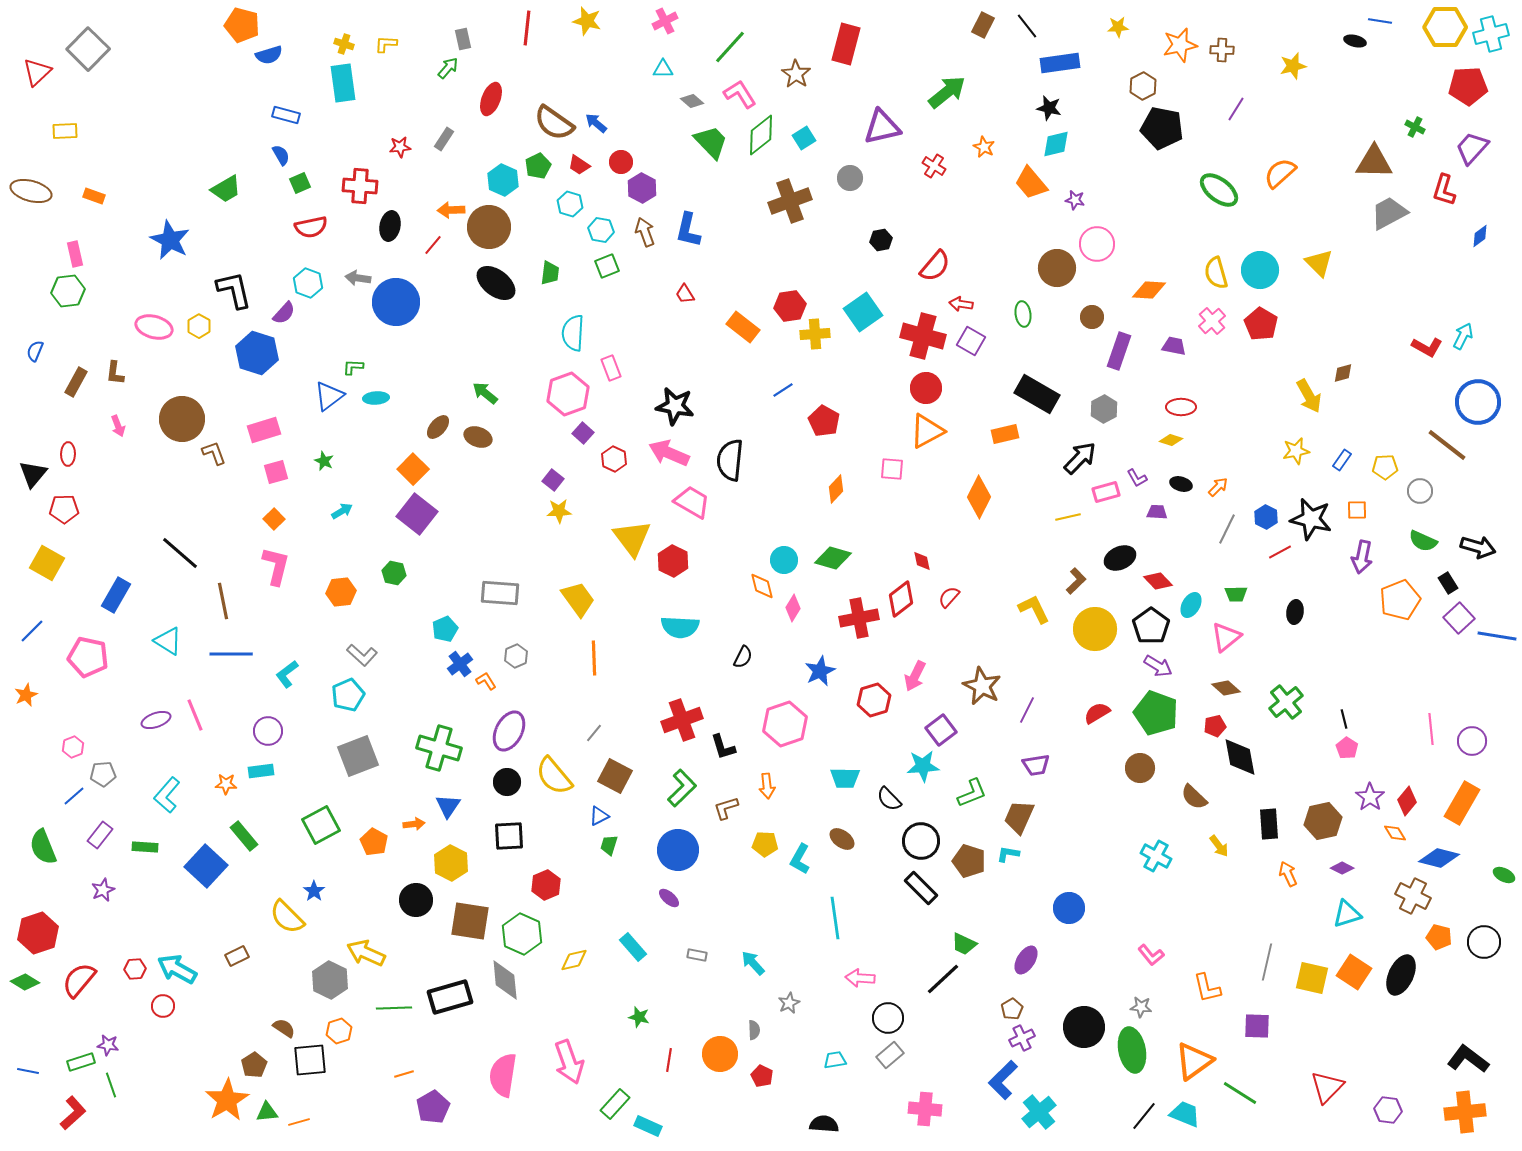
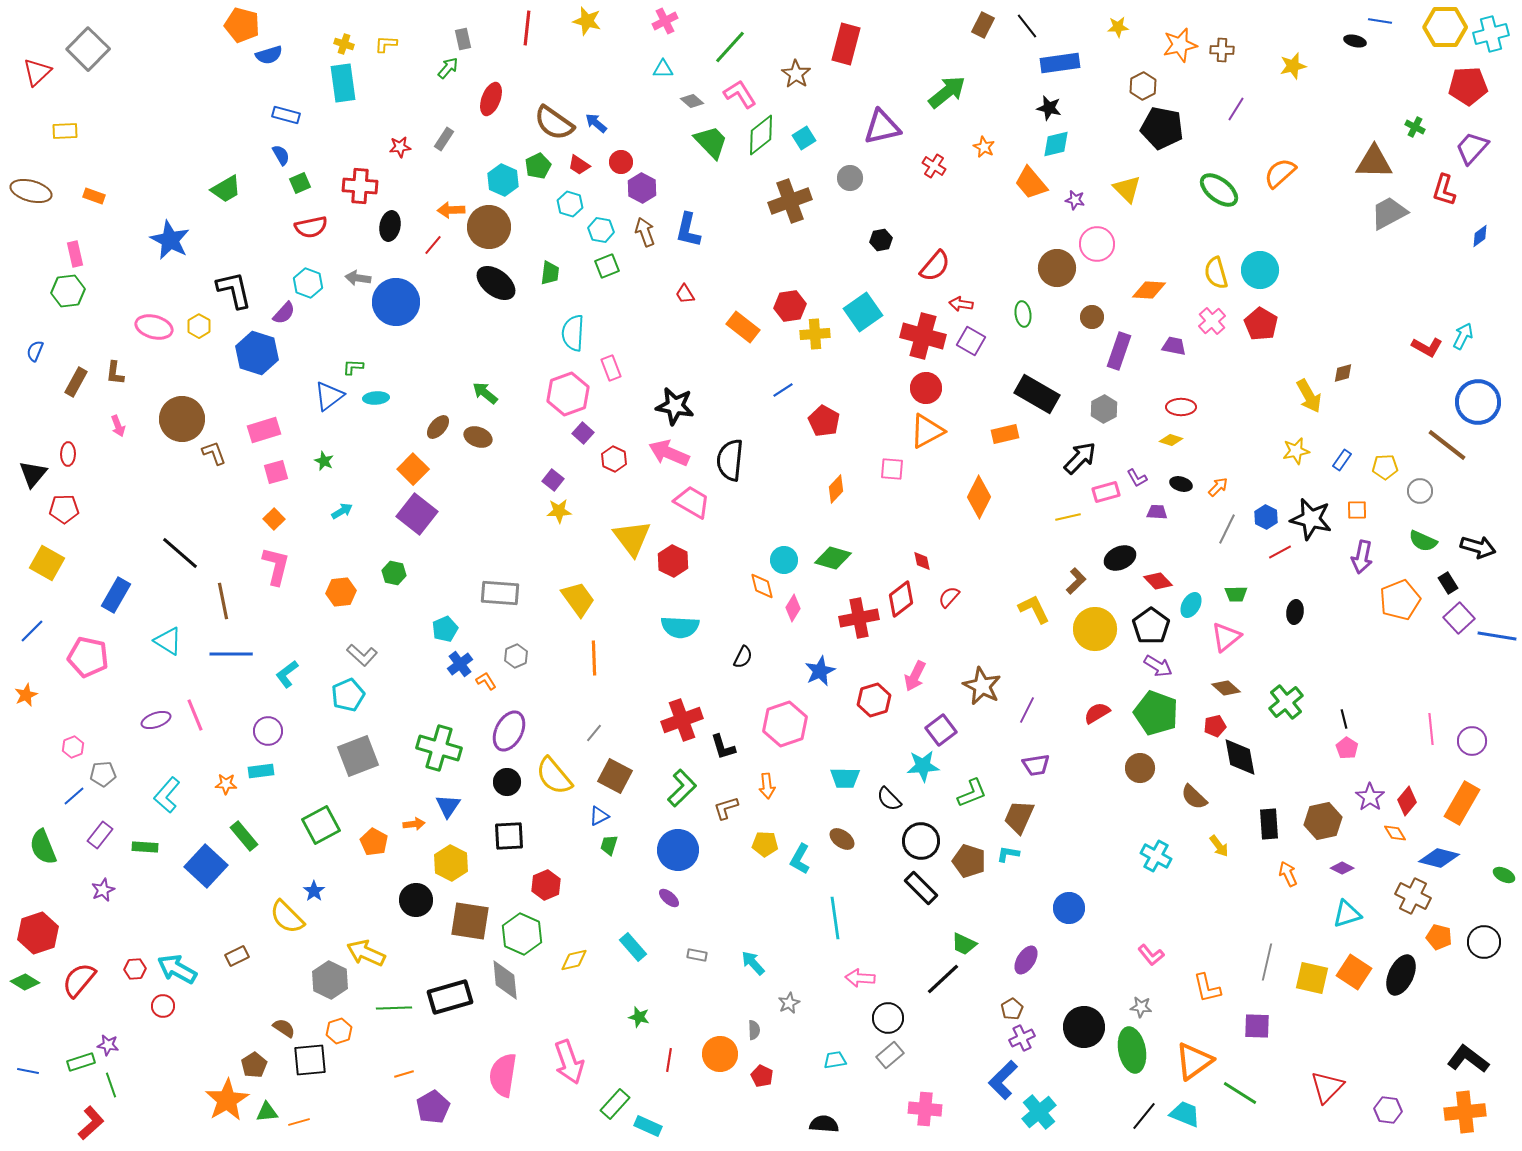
yellow triangle at (1319, 263): moved 192 px left, 74 px up
red L-shape at (73, 1113): moved 18 px right, 10 px down
